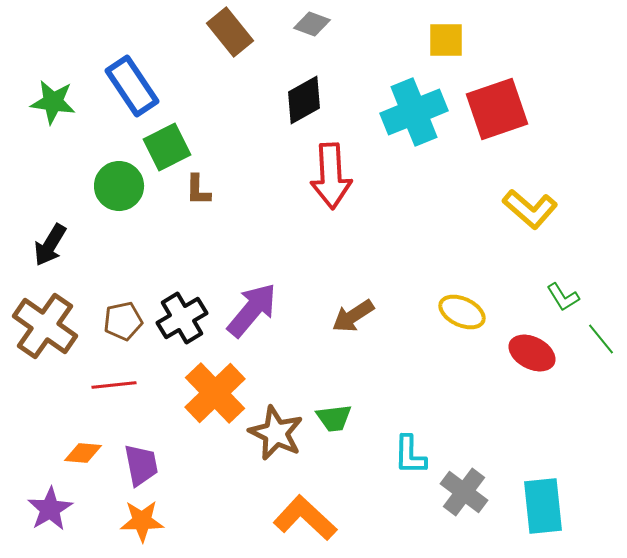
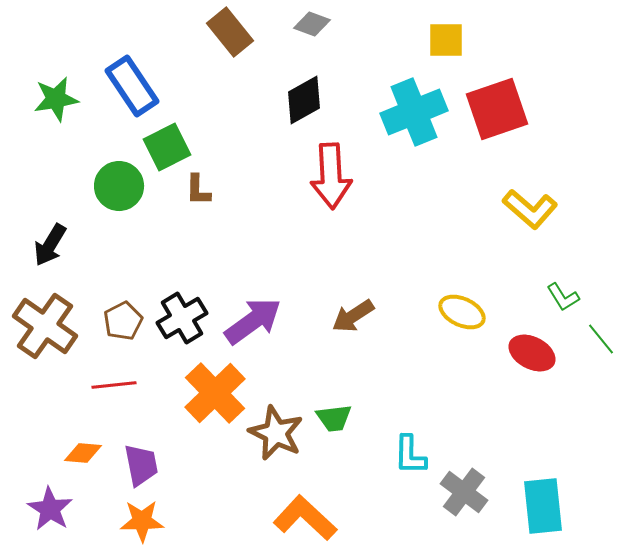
green star: moved 3 px right, 3 px up; rotated 18 degrees counterclockwise
purple arrow: moved 1 px right, 11 px down; rotated 14 degrees clockwise
brown pentagon: rotated 15 degrees counterclockwise
purple star: rotated 9 degrees counterclockwise
